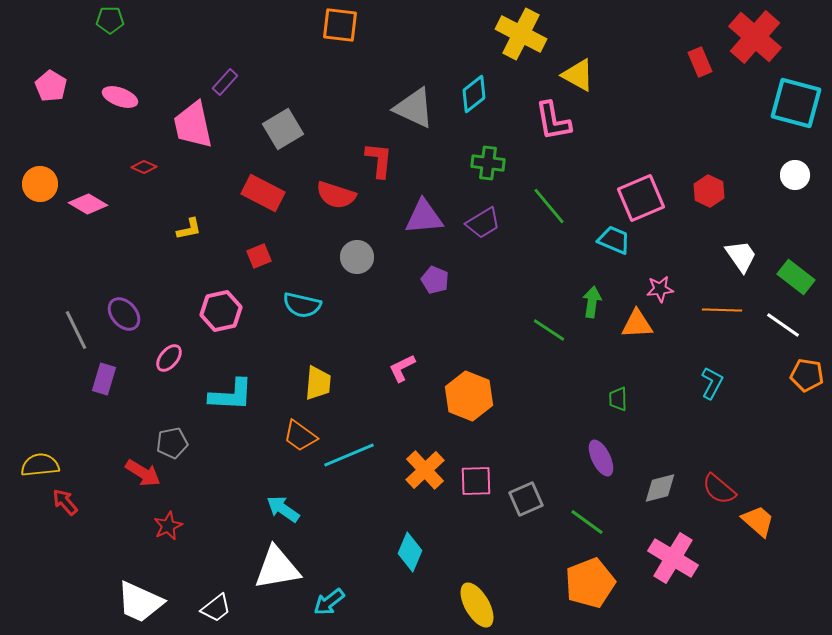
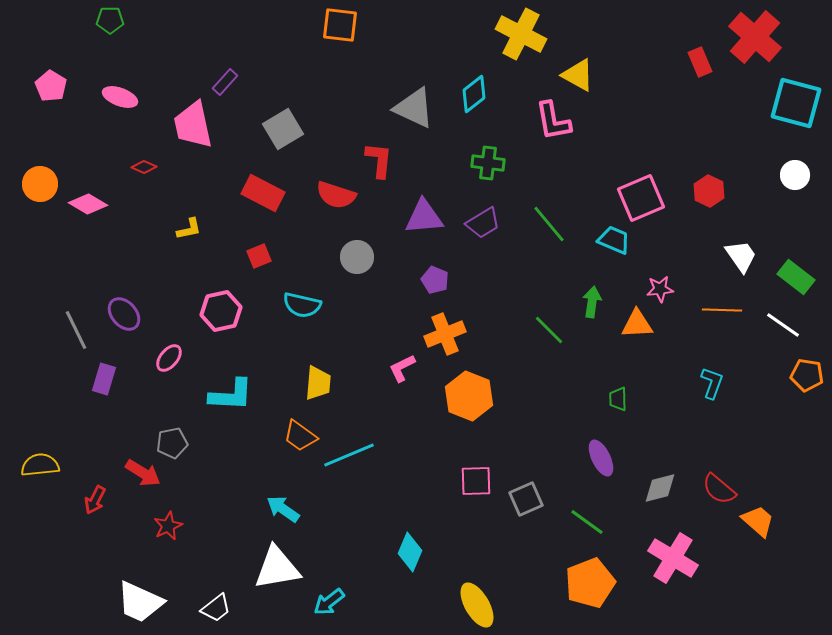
green line at (549, 206): moved 18 px down
green line at (549, 330): rotated 12 degrees clockwise
cyan L-shape at (712, 383): rotated 8 degrees counterclockwise
orange cross at (425, 470): moved 20 px right, 136 px up; rotated 21 degrees clockwise
red arrow at (65, 502): moved 30 px right, 2 px up; rotated 112 degrees counterclockwise
